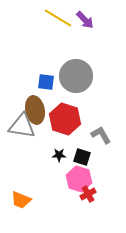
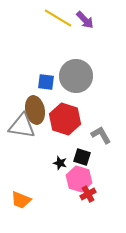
black star: moved 1 px right, 8 px down; rotated 16 degrees clockwise
